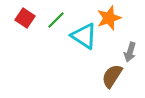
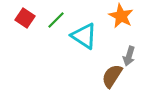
orange star: moved 12 px right, 2 px up; rotated 25 degrees counterclockwise
gray arrow: moved 1 px left, 4 px down
